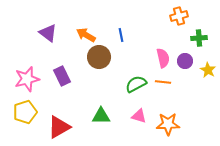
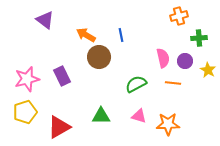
purple triangle: moved 3 px left, 13 px up
orange line: moved 10 px right, 1 px down
